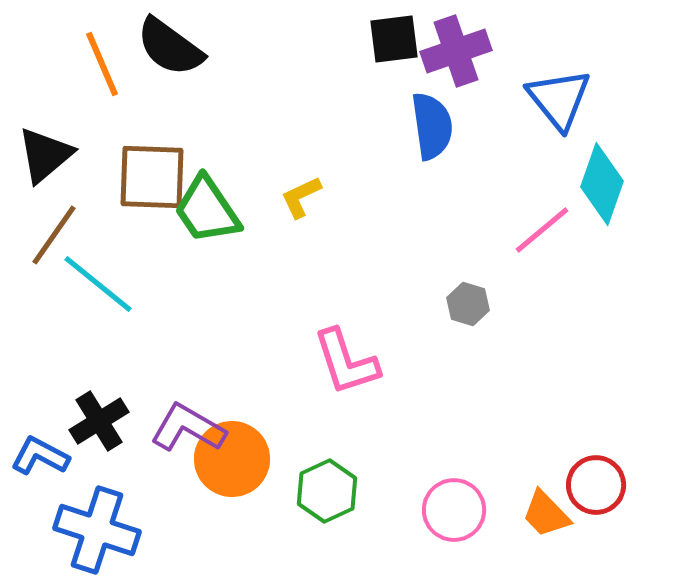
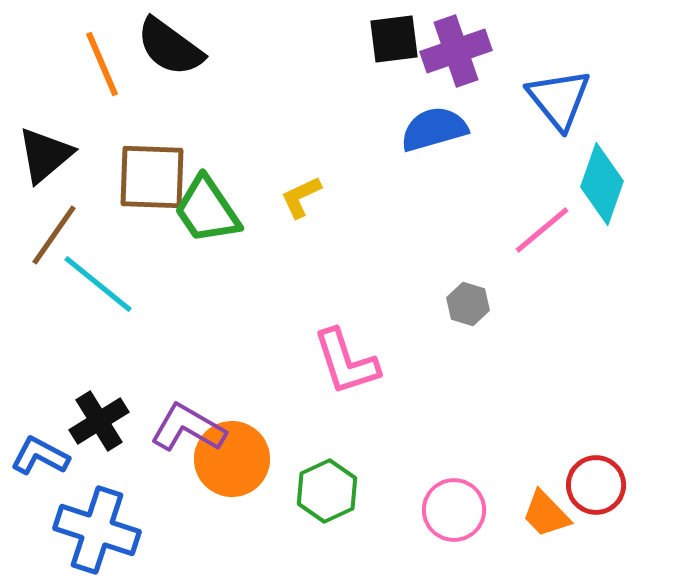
blue semicircle: moved 2 px right, 3 px down; rotated 98 degrees counterclockwise
